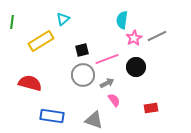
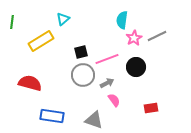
black square: moved 1 px left, 2 px down
